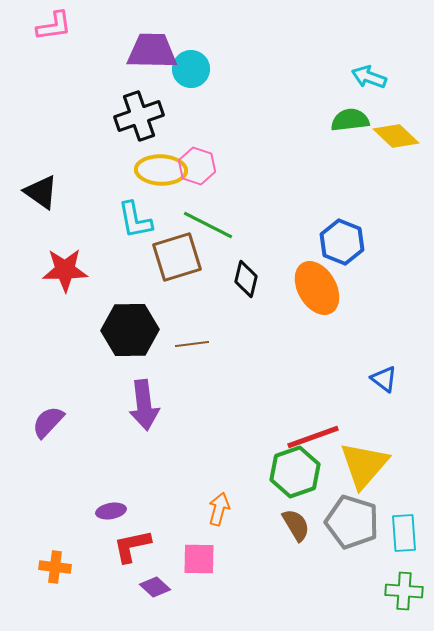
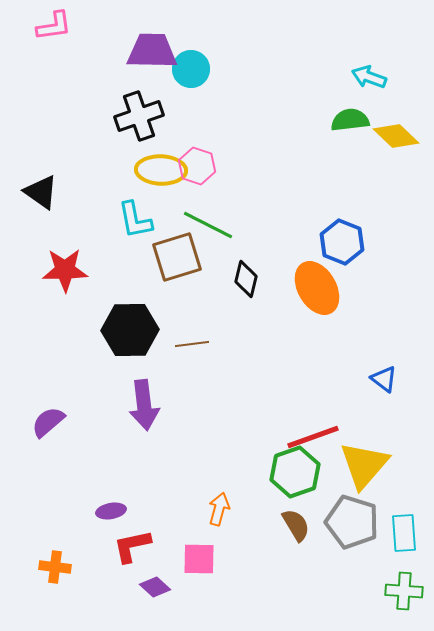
purple semicircle: rotated 6 degrees clockwise
